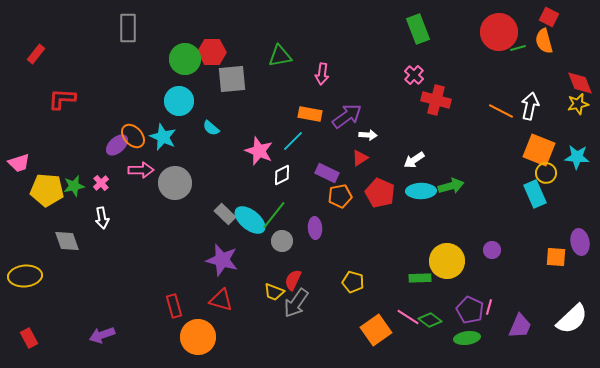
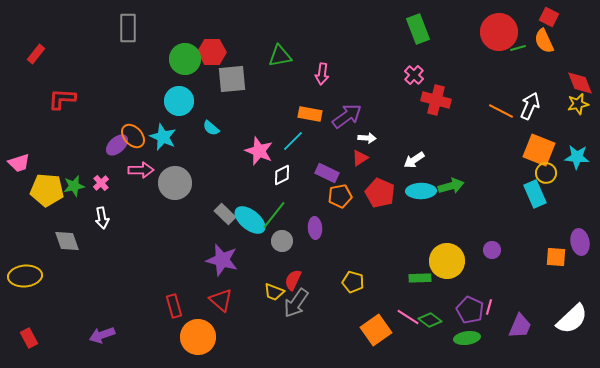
orange semicircle at (544, 41): rotated 10 degrees counterclockwise
white arrow at (530, 106): rotated 12 degrees clockwise
white arrow at (368, 135): moved 1 px left, 3 px down
red triangle at (221, 300): rotated 25 degrees clockwise
